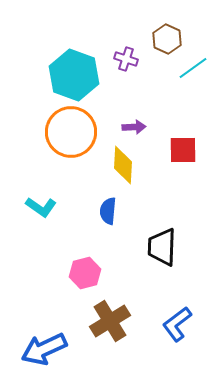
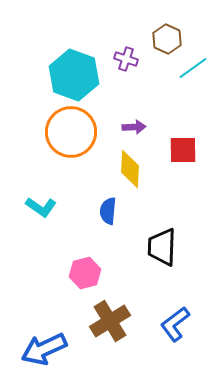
yellow diamond: moved 7 px right, 4 px down
blue L-shape: moved 2 px left
